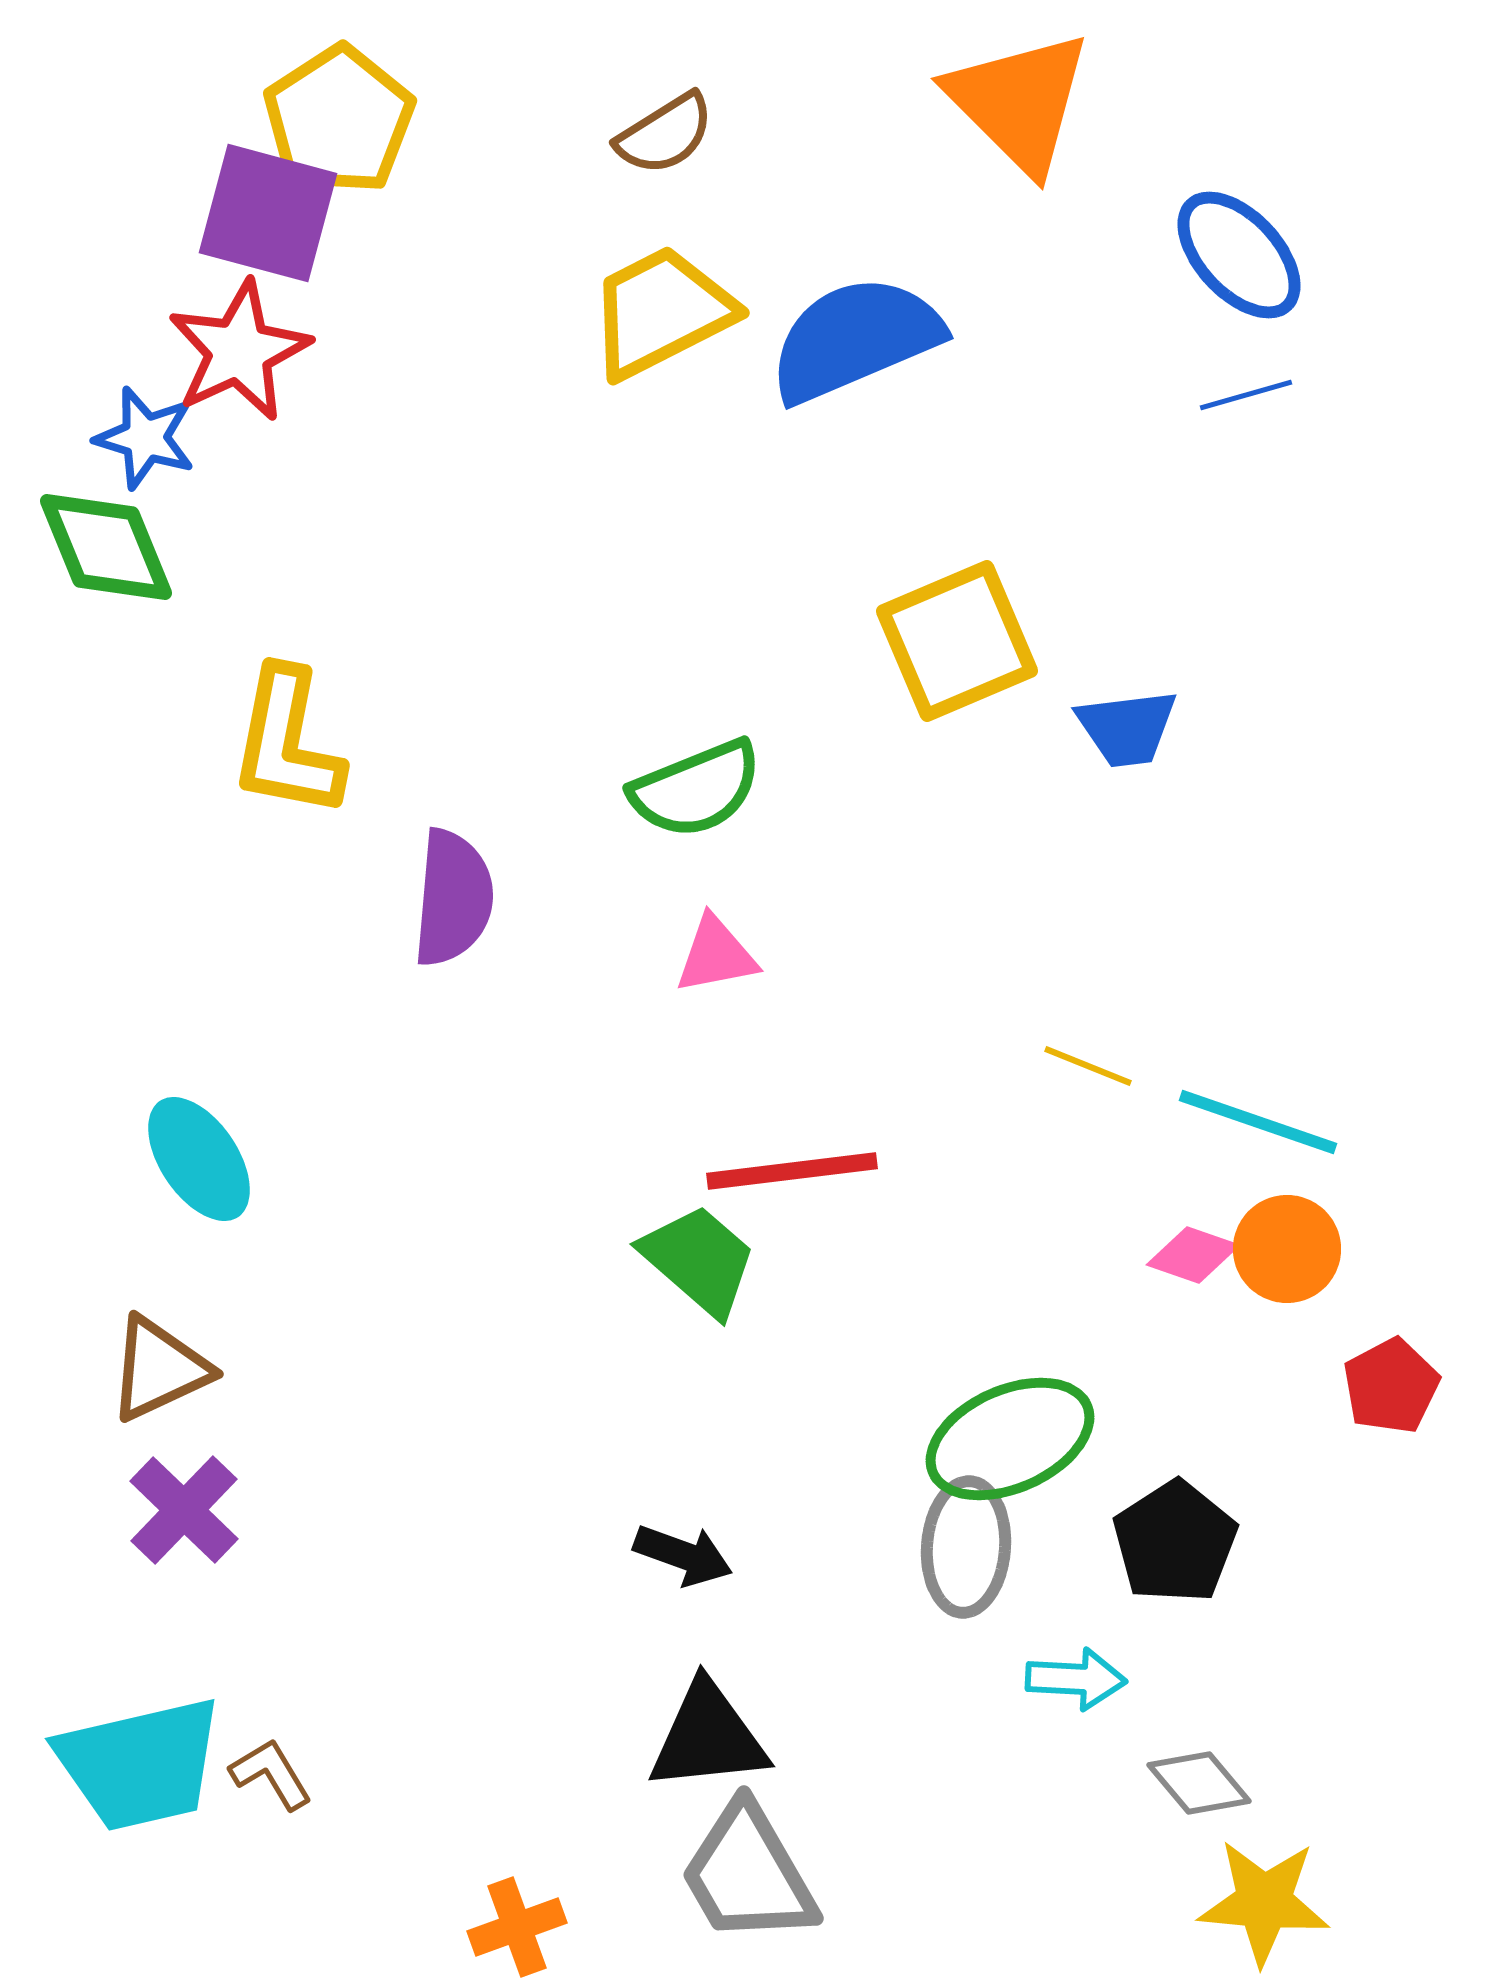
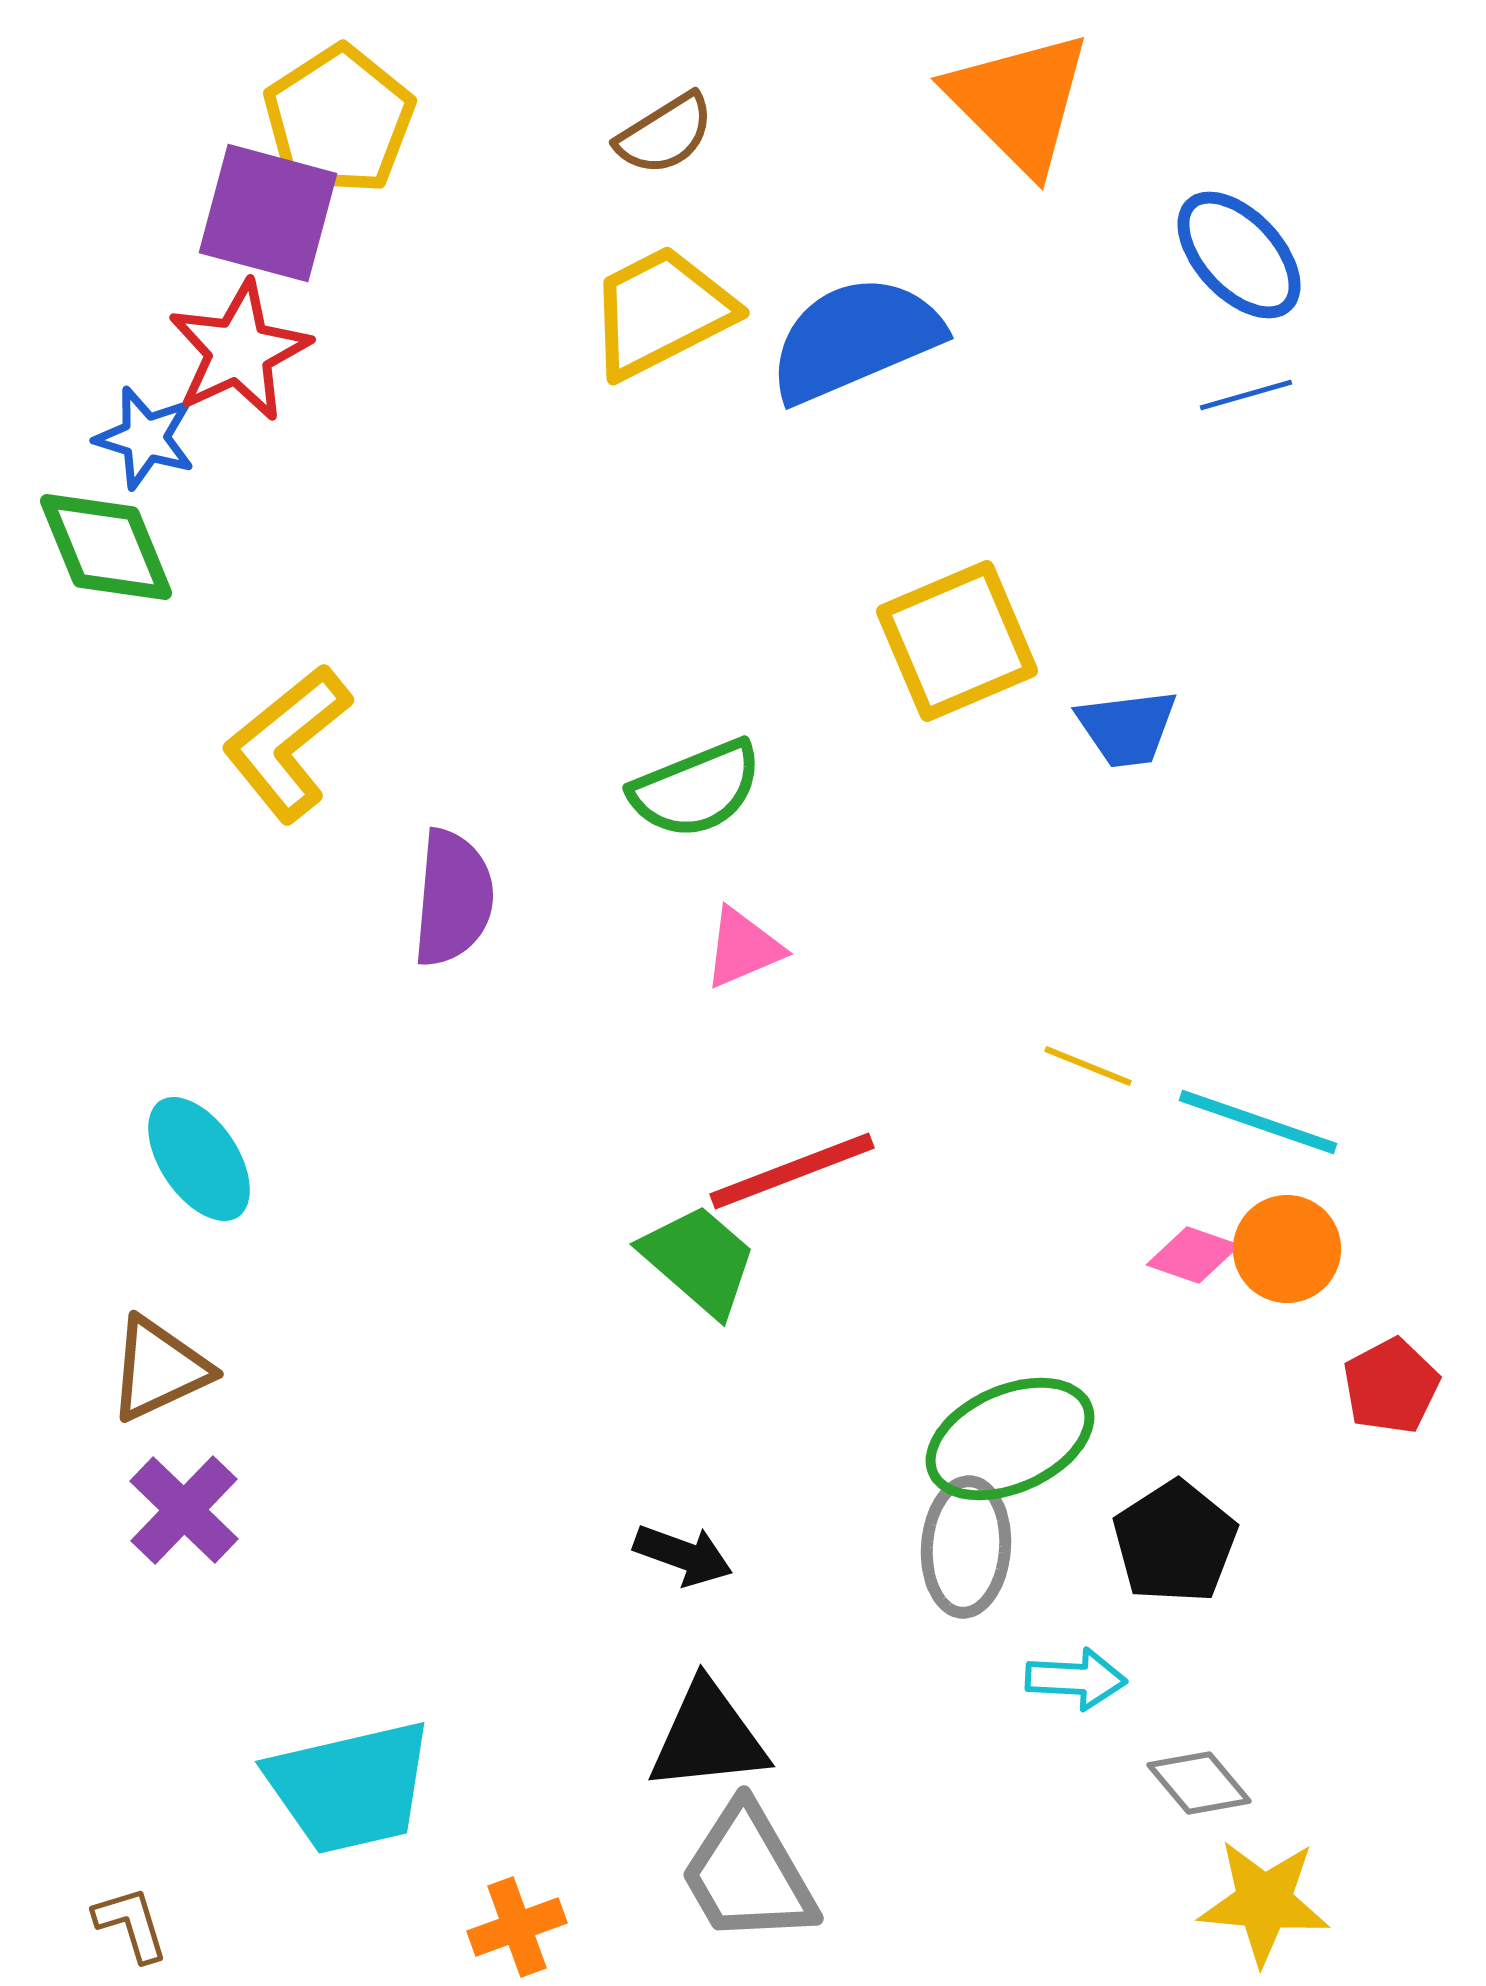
yellow L-shape: rotated 40 degrees clockwise
pink triangle: moved 27 px right, 7 px up; rotated 12 degrees counterclockwise
red line: rotated 14 degrees counterclockwise
cyan trapezoid: moved 210 px right, 23 px down
brown L-shape: moved 140 px left, 150 px down; rotated 14 degrees clockwise
